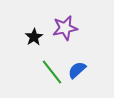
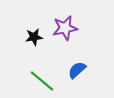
black star: rotated 24 degrees clockwise
green line: moved 10 px left, 9 px down; rotated 12 degrees counterclockwise
